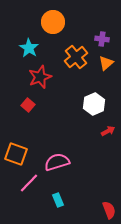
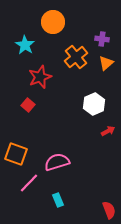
cyan star: moved 4 px left, 3 px up
